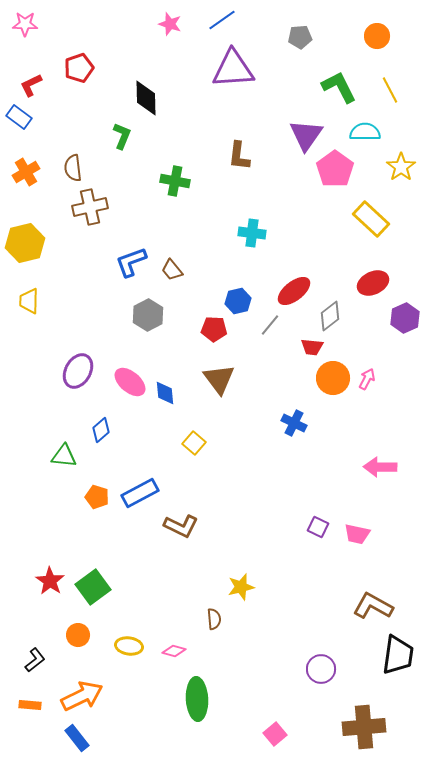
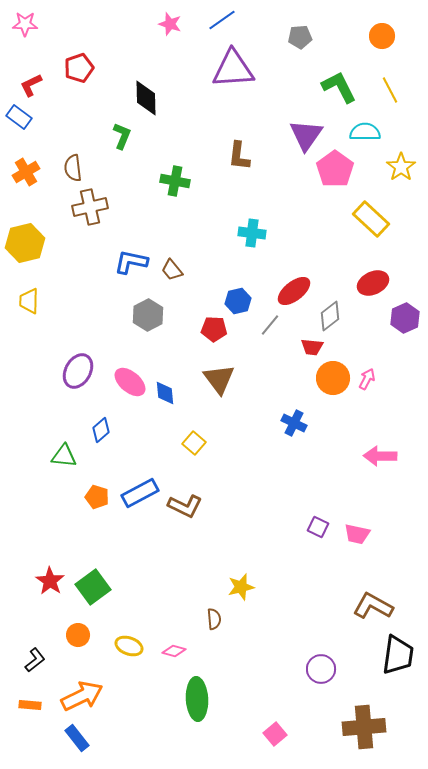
orange circle at (377, 36): moved 5 px right
blue L-shape at (131, 262): rotated 32 degrees clockwise
pink arrow at (380, 467): moved 11 px up
brown L-shape at (181, 526): moved 4 px right, 20 px up
yellow ellipse at (129, 646): rotated 12 degrees clockwise
